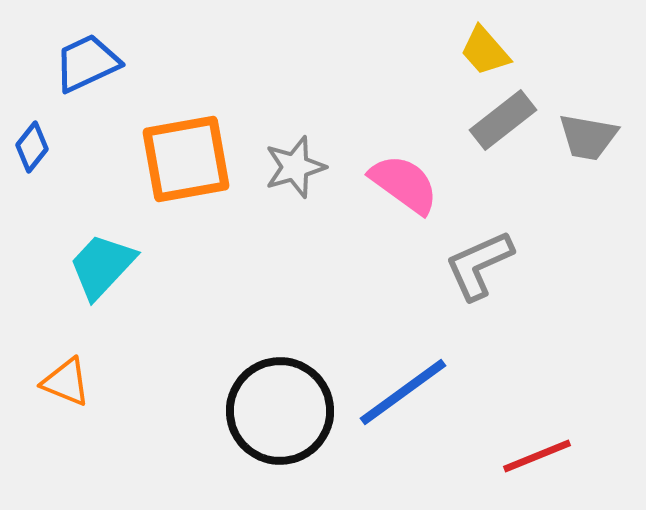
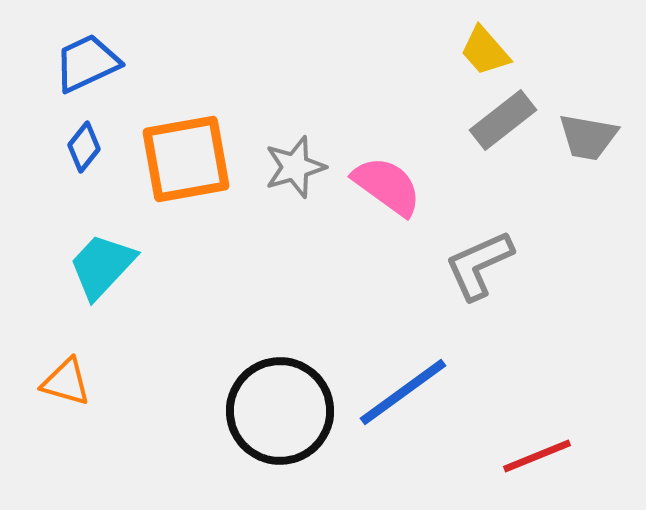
blue diamond: moved 52 px right
pink semicircle: moved 17 px left, 2 px down
orange triangle: rotated 6 degrees counterclockwise
